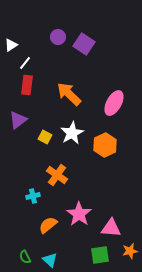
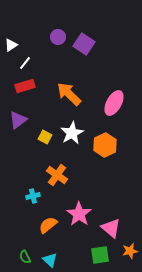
red rectangle: moved 2 px left, 1 px down; rotated 66 degrees clockwise
pink triangle: rotated 35 degrees clockwise
